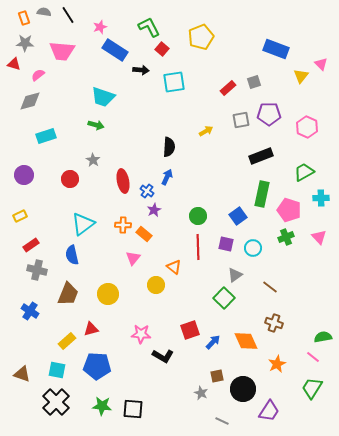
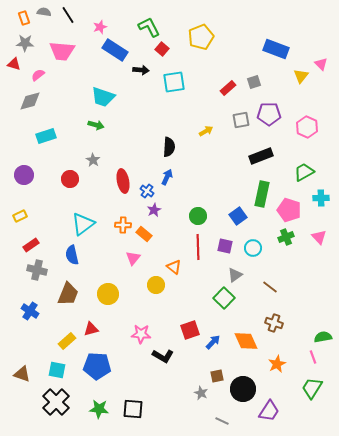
purple square at (226, 244): moved 1 px left, 2 px down
pink line at (313, 357): rotated 32 degrees clockwise
green star at (102, 406): moved 3 px left, 3 px down
